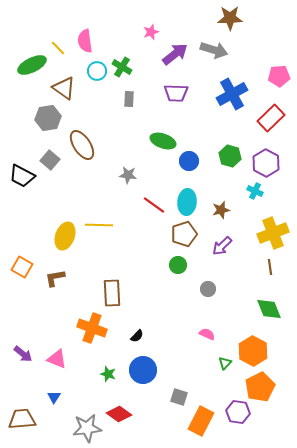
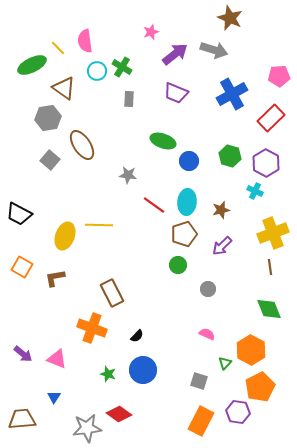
brown star at (230, 18): rotated 25 degrees clockwise
purple trapezoid at (176, 93): rotated 20 degrees clockwise
black trapezoid at (22, 176): moved 3 px left, 38 px down
brown rectangle at (112, 293): rotated 24 degrees counterclockwise
orange hexagon at (253, 351): moved 2 px left, 1 px up
gray square at (179, 397): moved 20 px right, 16 px up
